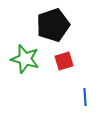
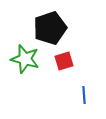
black pentagon: moved 3 px left, 3 px down
blue line: moved 1 px left, 2 px up
